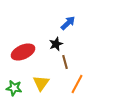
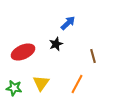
brown line: moved 28 px right, 6 px up
